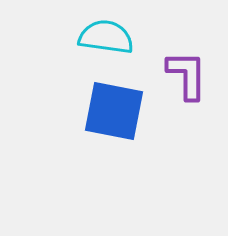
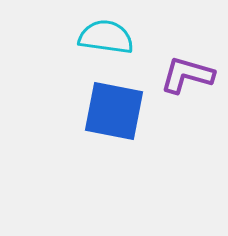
purple L-shape: rotated 74 degrees counterclockwise
